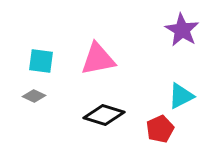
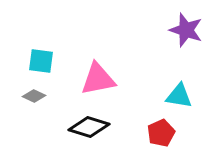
purple star: moved 4 px right; rotated 12 degrees counterclockwise
pink triangle: moved 20 px down
cyan triangle: moved 2 px left; rotated 36 degrees clockwise
black diamond: moved 15 px left, 12 px down
red pentagon: moved 1 px right, 4 px down
